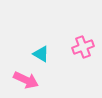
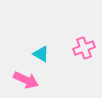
pink cross: moved 1 px right, 1 px down
